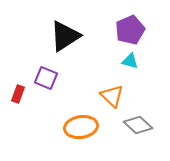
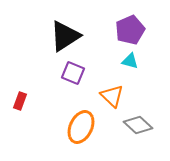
purple square: moved 27 px right, 5 px up
red rectangle: moved 2 px right, 7 px down
orange ellipse: rotated 56 degrees counterclockwise
